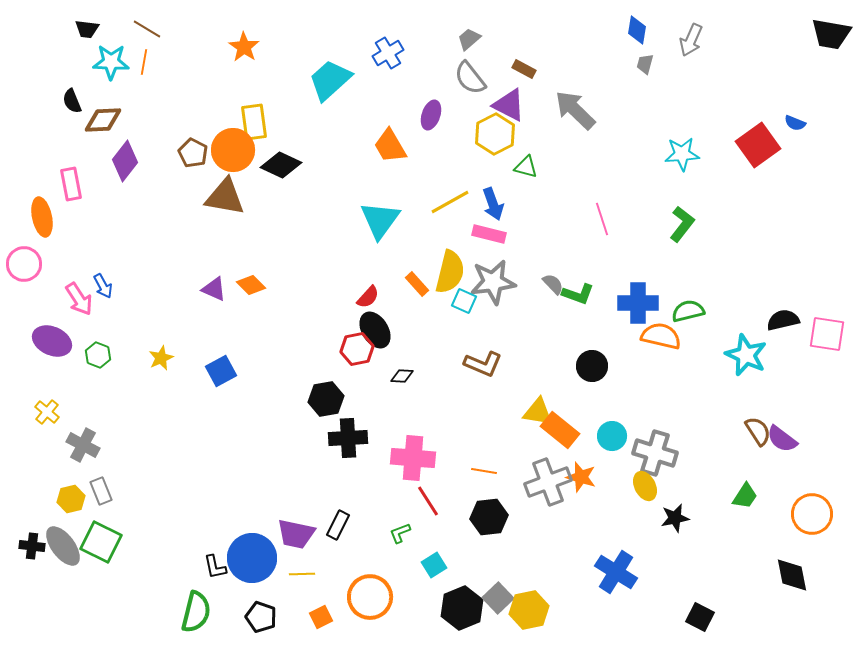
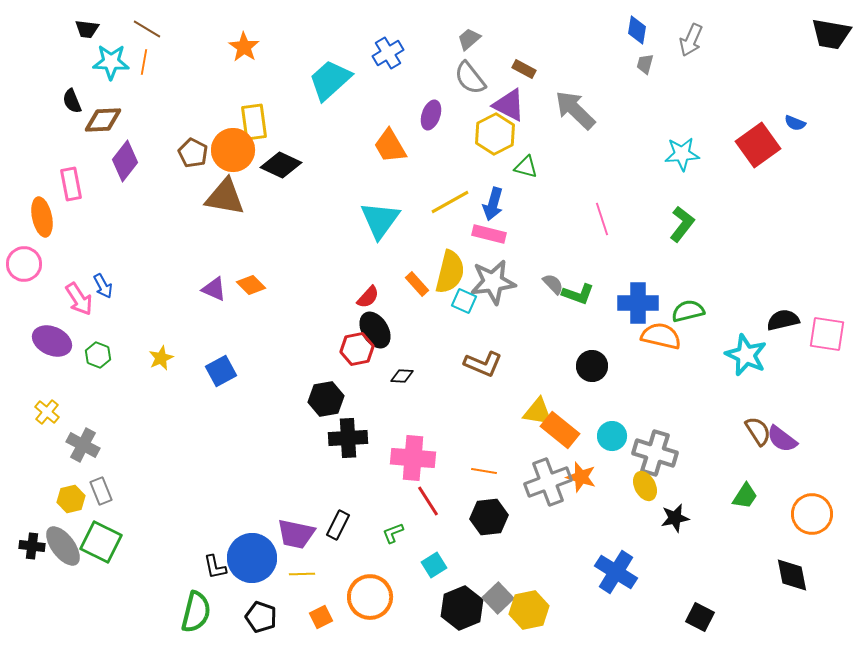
blue arrow at (493, 204): rotated 36 degrees clockwise
green L-shape at (400, 533): moved 7 px left
